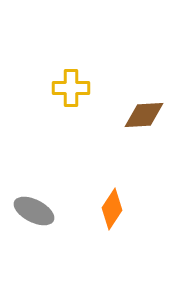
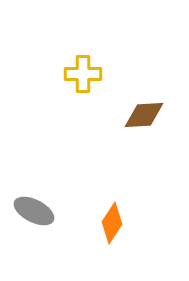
yellow cross: moved 12 px right, 14 px up
orange diamond: moved 14 px down
